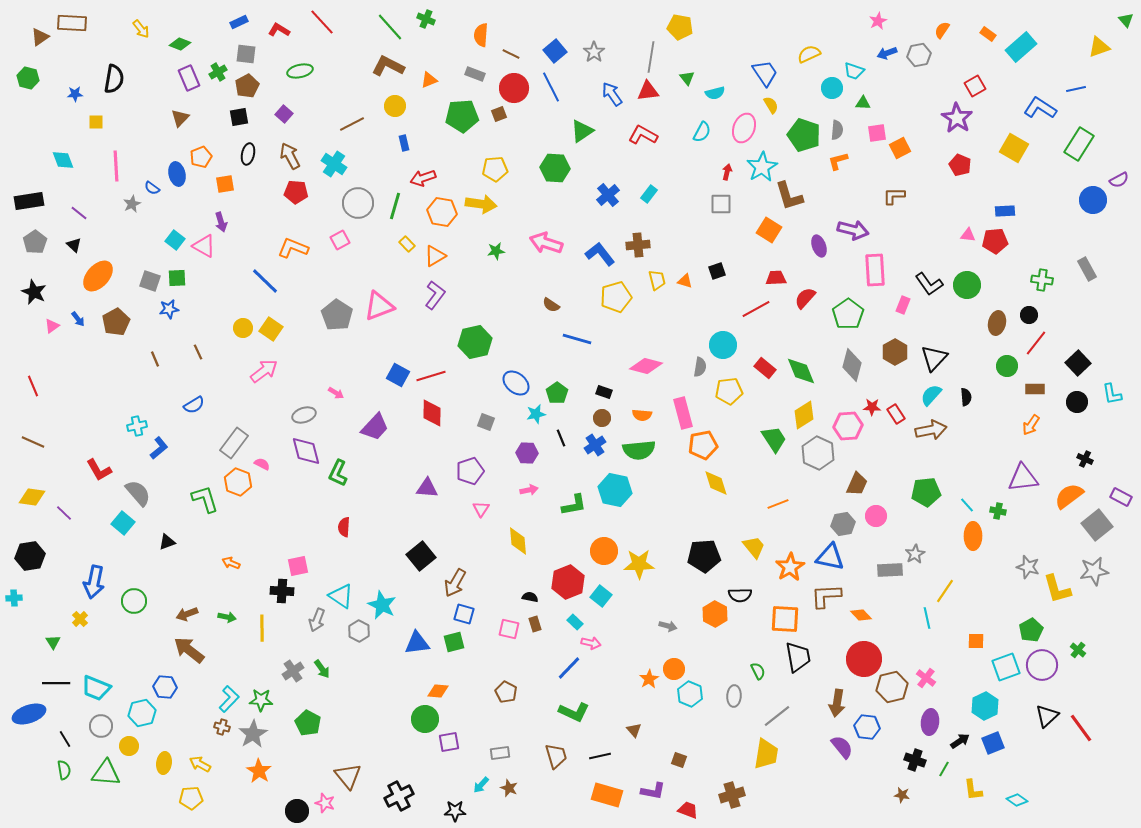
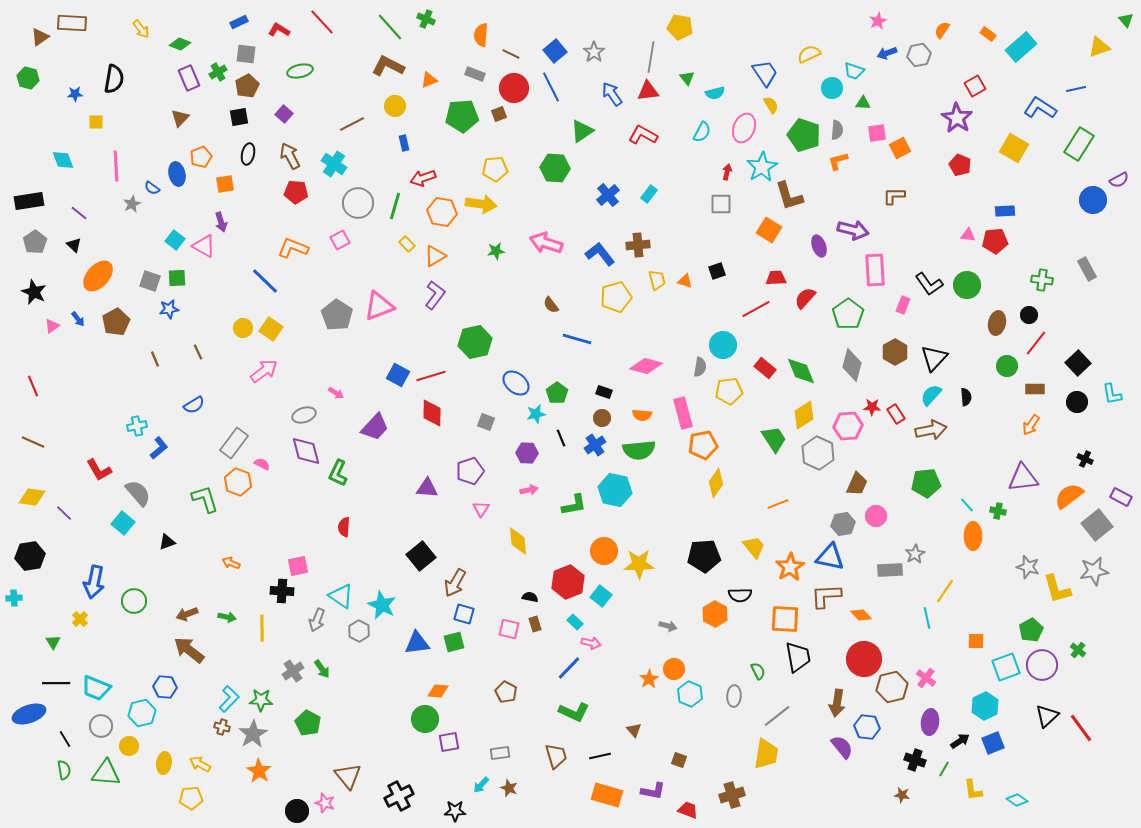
brown semicircle at (551, 305): rotated 18 degrees clockwise
yellow diamond at (716, 483): rotated 52 degrees clockwise
green pentagon at (926, 492): moved 9 px up
